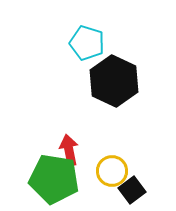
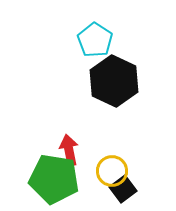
cyan pentagon: moved 8 px right, 3 px up; rotated 16 degrees clockwise
black square: moved 9 px left, 1 px up
